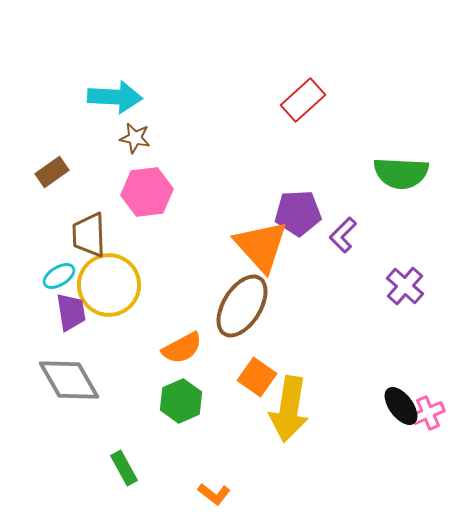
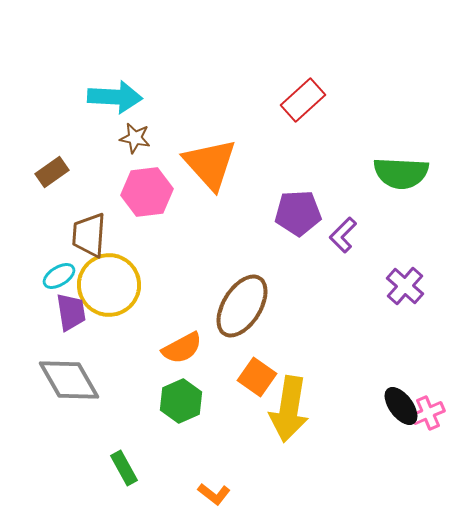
brown trapezoid: rotated 6 degrees clockwise
orange triangle: moved 51 px left, 82 px up
